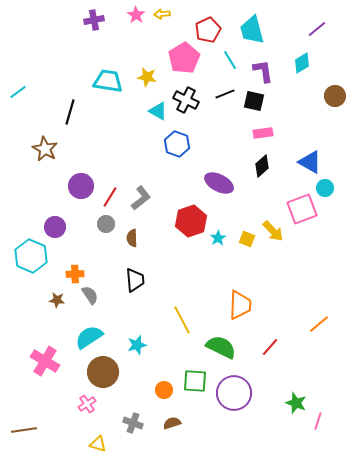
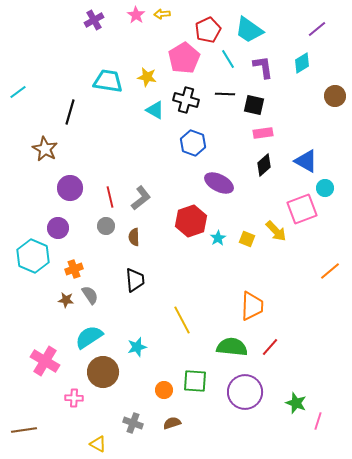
purple cross at (94, 20): rotated 18 degrees counterclockwise
cyan trapezoid at (252, 30): moved 3 px left; rotated 40 degrees counterclockwise
cyan line at (230, 60): moved 2 px left, 1 px up
purple L-shape at (263, 71): moved 4 px up
black line at (225, 94): rotated 24 degrees clockwise
black cross at (186, 100): rotated 10 degrees counterclockwise
black square at (254, 101): moved 4 px down
cyan triangle at (158, 111): moved 3 px left, 1 px up
blue hexagon at (177, 144): moved 16 px right, 1 px up
blue triangle at (310, 162): moved 4 px left, 1 px up
black diamond at (262, 166): moved 2 px right, 1 px up
purple circle at (81, 186): moved 11 px left, 2 px down
red line at (110, 197): rotated 45 degrees counterclockwise
gray circle at (106, 224): moved 2 px down
purple circle at (55, 227): moved 3 px right, 1 px down
yellow arrow at (273, 231): moved 3 px right
brown semicircle at (132, 238): moved 2 px right, 1 px up
cyan hexagon at (31, 256): moved 2 px right
orange cross at (75, 274): moved 1 px left, 5 px up; rotated 18 degrees counterclockwise
brown star at (57, 300): moved 9 px right
orange trapezoid at (240, 305): moved 12 px right, 1 px down
orange line at (319, 324): moved 11 px right, 53 px up
cyan star at (137, 345): moved 2 px down
green semicircle at (221, 347): moved 11 px right; rotated 20 degrees counterclockwise
purple circle at (234, 393): moved 11 px right, 1 px up
pink cross at (87, 404): moved 13 px left, 6 px up; rotated 36 degrees clockwise
yellow triangle at (98, 444): rotated 12 degrees clockwise
